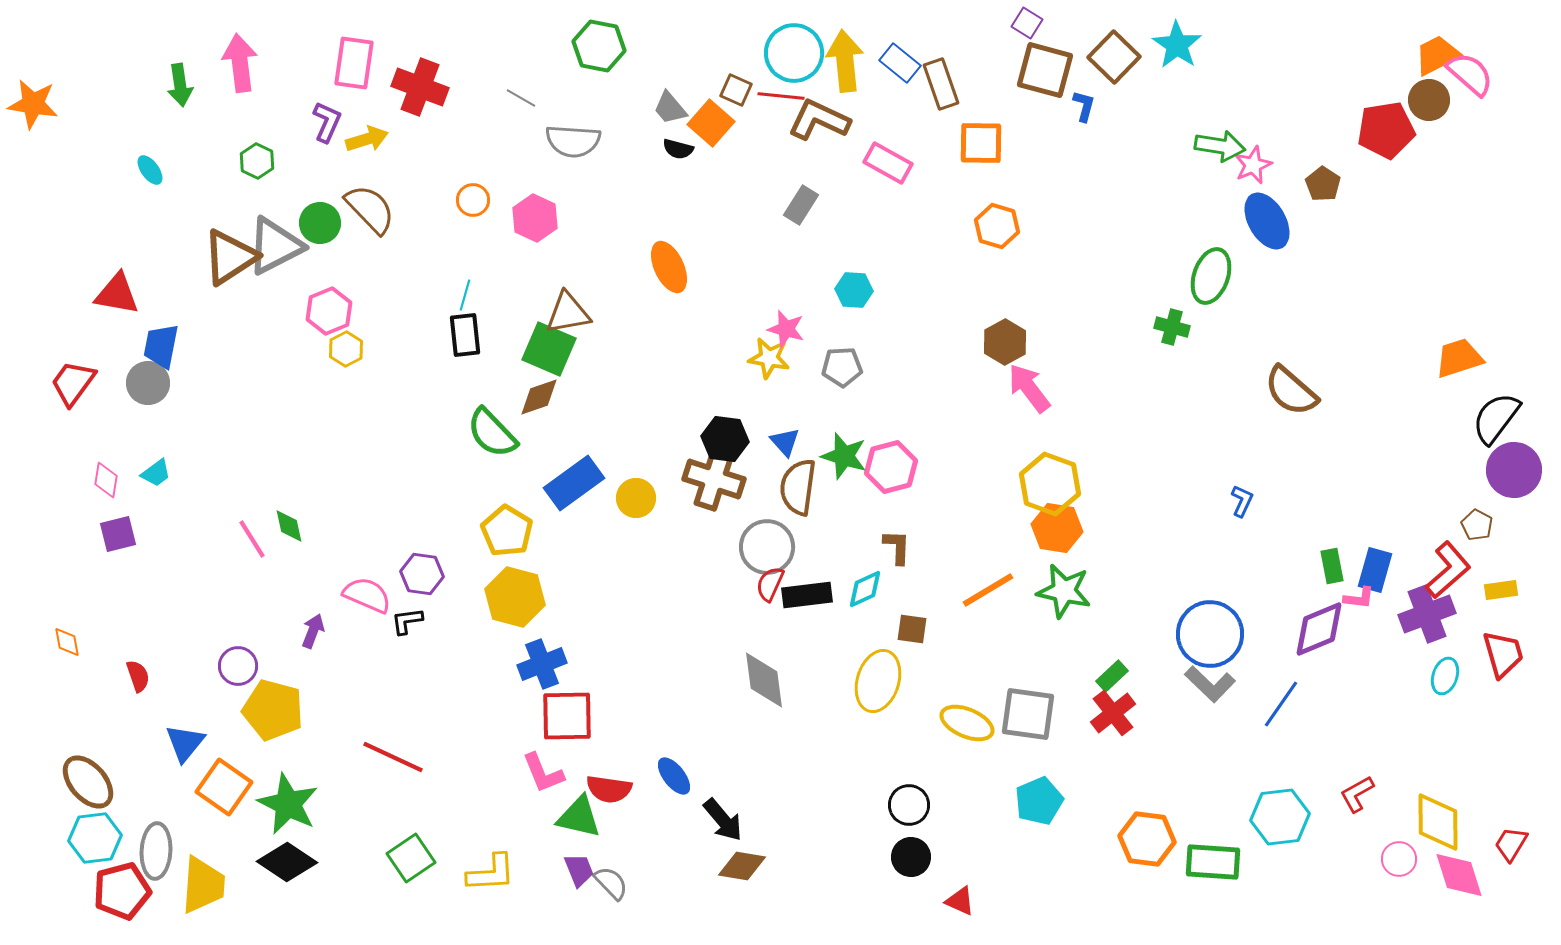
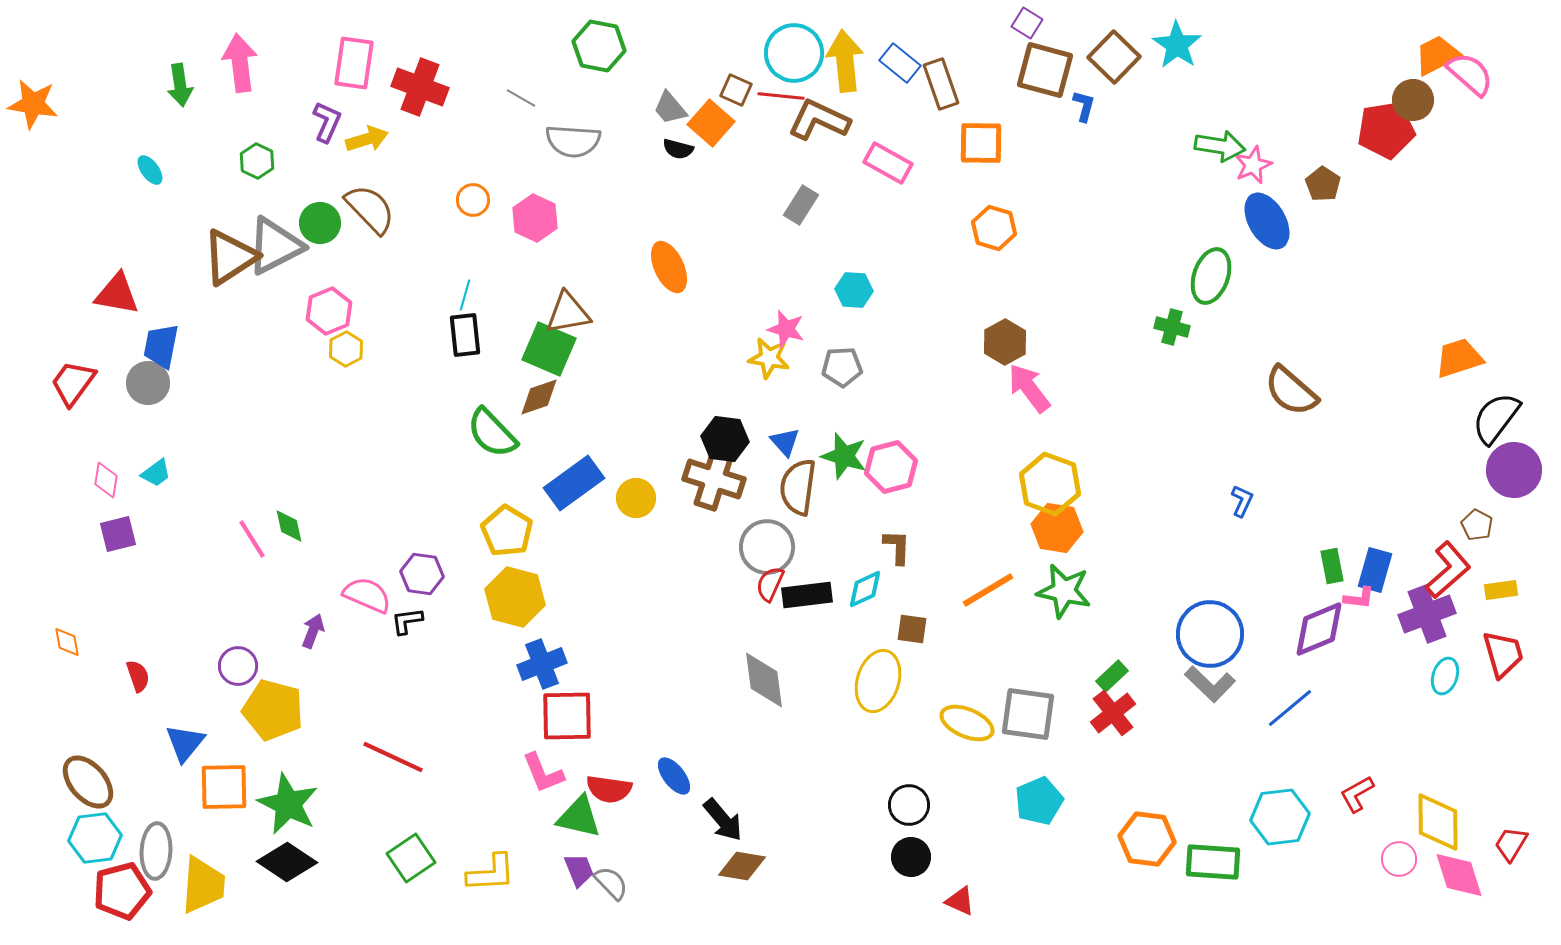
brown circle at (1429, 100): moved 16 px left
orange hexagon at (997, 226): moved 3 px left, 2 px down
blue line at (1281, 704): moved 9 px right, 4 px down; rotated 15 degrees clockwise
orange square at (224, 787): rotated 36 degrees counterclockwise
